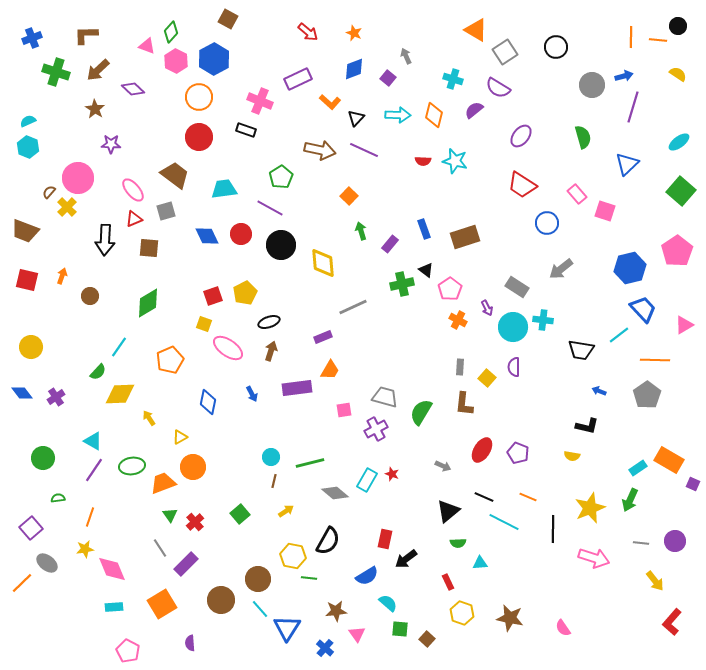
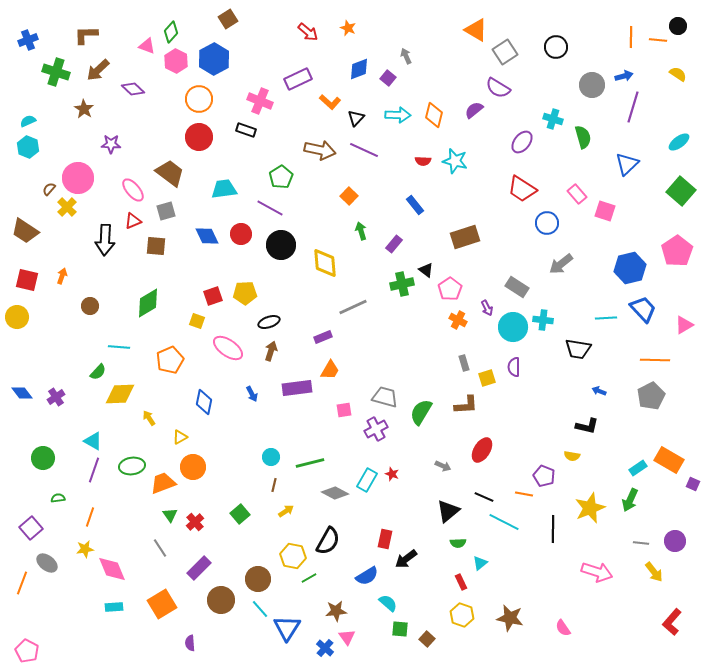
brown square at (228, 19): rotated 30 degrees clockwise
orange star at (354, 33): moved 6 px left, 5 px up
blue cross at (32, 38): moved 4 px left, 2 px down
blue diamond at (354, 69): moved 5 px right
cyan cross at (453, 79): moved 100 px right, 40 px down
orange circle at (199, 97): moved 2 px down
brown star at (95, 109): moved 11 px left
purple ellipse at (521, 136): moved 1 px right, 6 px down
brown trapezoid at (175, 175): moved 5 px left, 2 px up
red trapezoid at (522, 185): moved 4 px down
brown semicircle at (49, 192): moved 3 px up
red triangle at (134, 219): moved 1 px left, 2 px down
blue rectangle at (424, 229): moved 9 px left, 24 px up; rotated 18 degrees counterclockwise
brown trapezoid at (25, 231): rotated 12 degrees clockwise
purple rectangle at (390, 244): moved 4 px right
brown square at (149, 248): moved 7 px right, 2 px up
yellow diamond at (323, 263): moved 2 px right
gray arrow at (561, 269): moved 5 px up
yellow pentagon at (245, 293): rotated 25 degrees clockwise
brown circle at (90, 296): moved 10 px down
yellow square at (204, 324): moved 7 px left, 3 px up
cyan line at (619, 335): moved 13 px left, 17 px up; rotated 35 degrees clockwise
yellow circle at (31, 347): moved 14 px left, 30 px up
cyan line at (119, 347): rotated 60 degrees clockwise
black trapezoid at (581, 350): moved 3 px left, 1 px up
gray rectangle at (460, 367): moved 4 px right, 4 px up; rotated 21 degrees counterclockwise
yellow square at (487, 378): rotated 30 degrees clockwise
gray pentagon at (647, 395): moved 4 px right, 1 px down; rotated 8 degrees clockwise
blue diamond at (208, 402): moved 4 px left
brown L-shape at (464, 404): moved 2 px right, 1 px down; rotated 100 degrees counterclockwise
purple pentagon at (518, 453): moved 26 px right, 23 px down
purple line at (94, 470): rotated 15 degrees counterclockwise
brown line at (274, 481): moved 4 px down
gray diamond at (335, 493): rotated 12 degrees counterclockwise
orange line at (528, 497): moved 4 px left, 3 px up; rotated 12 degrees counterclockwise
pink arrow at (594, 558): moved 3 px right, 14 px down
cyan triangle at (480, 563): rotated 35 degrees counterclockwise
purple rectangle at (186, 564): moved 13 px right, 4 px down
green line at (309, 578): rotated 35 degrees counterclockwise
yellow arrow at (655, 581): moved 1 px left, 9 px up
red rectangle at (448, 582): moved 13 px right
orange line at (22, 583): rotated 25 degrees counterclockwise
yellow hexagon at (462, 613): moved 2 px down
pink triangle at (357, 634): moved 10 px left, 3 px down
pink pentagon at (128, 651): moved 101 px left
